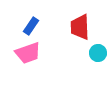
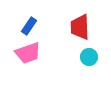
blue rectangle: moved 2 px left
cyan circle: moved 9 px left, 4 px down
